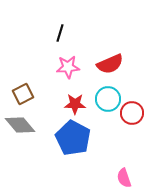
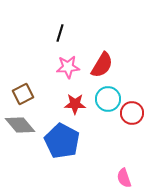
red semicircle: moved 8 px left, 1 px down; rotated 36 degrees counterclockwise
blue pentagon: moved 11 px left, 3 px down
